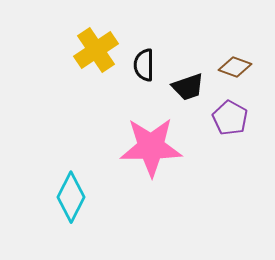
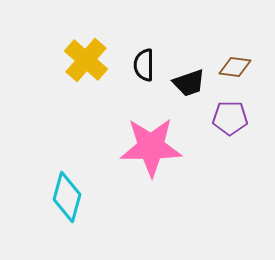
yellow cross: moved 10 px left, 10 px down; rotated 15 degrees counterclockwise
brown diamond: rotated 12 degrees counterclockwise
black trapezoid: moved 1 px right, 4 px up
purple pentagon: rotated 28 degrees counterclockwise
cyan diamond: moved 4 px left; rotated 12 degrees counterclockwise
